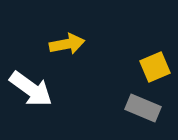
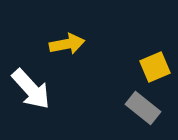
white arrow: rotated 12 degrees clockwise
gray rectangle: rotated 16 degrees clockwise
